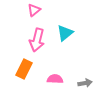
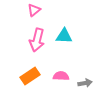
cyan triangle: moved 1 px left, 3 px down; rotated 42 degrees clockwise
orange rectangle: moved 6 px right, 7 px down; rotated 30 degrees clockwise
pink semicircle: moved 6 px right, 3 px up
